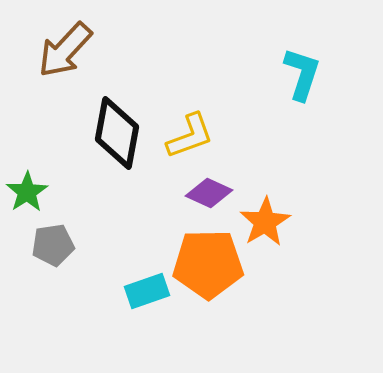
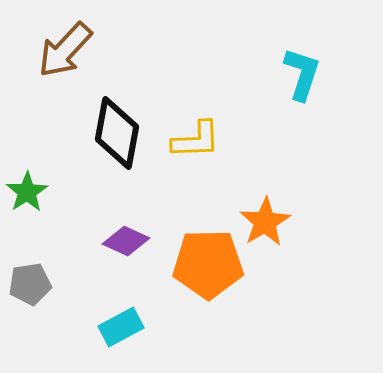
yellow L-shape: moved 6 px right, 4 px down; rotated 18 degrees clockwise
purple diamond: moved 83 px left, 48 px down
gray pentagon: moved 23 px left, 39 px down
cyan rectangle: moved 26 px left, 36 px down; rotated 9 degrees counterclockwise
